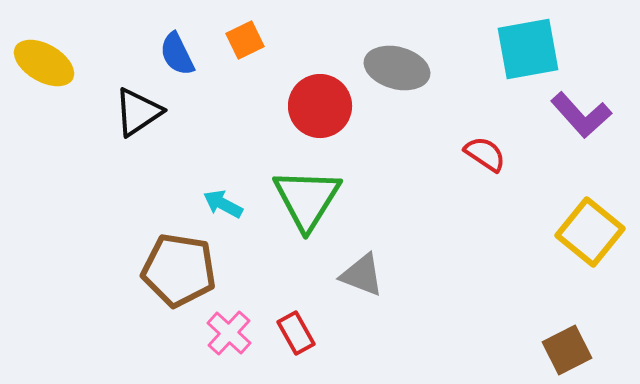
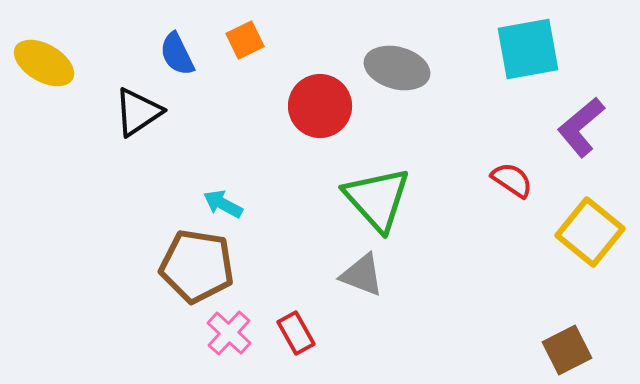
purple L-shape: moved 12 px down; rotated 92 degrees clockwise
red semicircle: moved 27 px right, 26 px down
green triangle: moved 70 px right; rotated 14 degrees counterclockwise
brown pentagon: moved 18 px right, 4 px up
